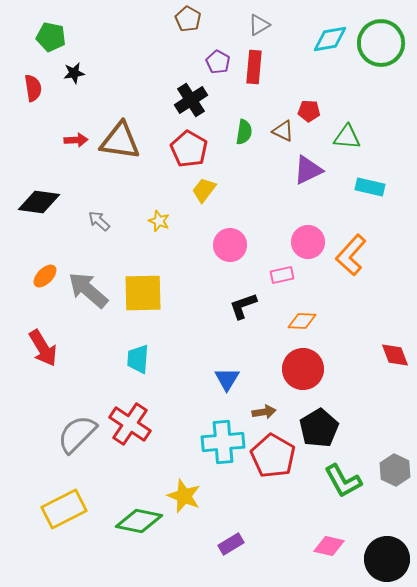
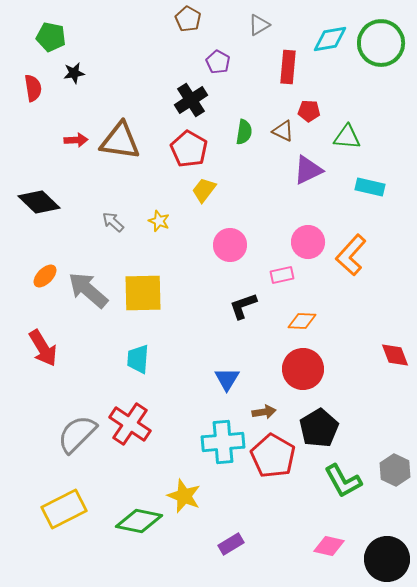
red rectangle at (254, 67): moved 34 px right
black diamond at (39, 202): rotated 36 degrees clockwise
gray arrow at (99, 221): moved 14 px right, 1 px down
